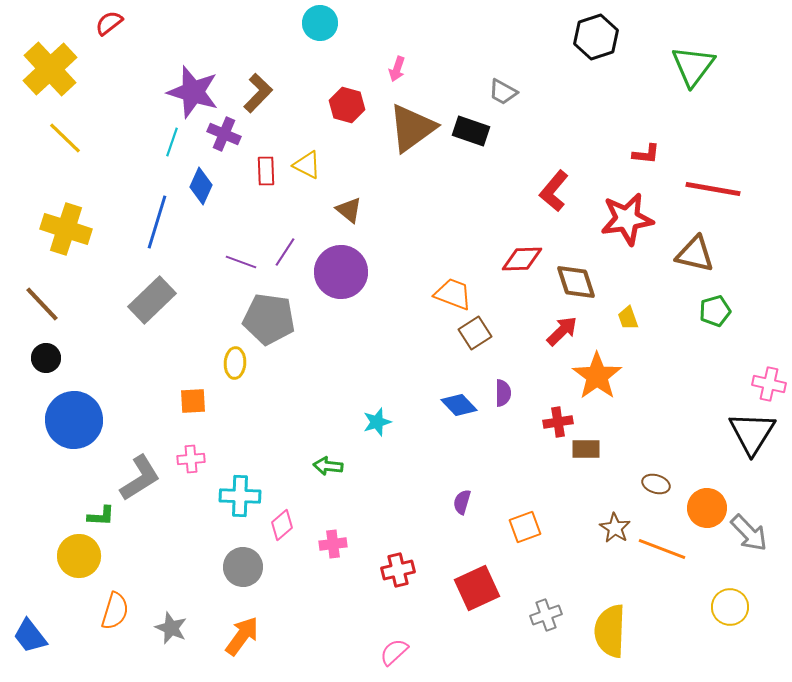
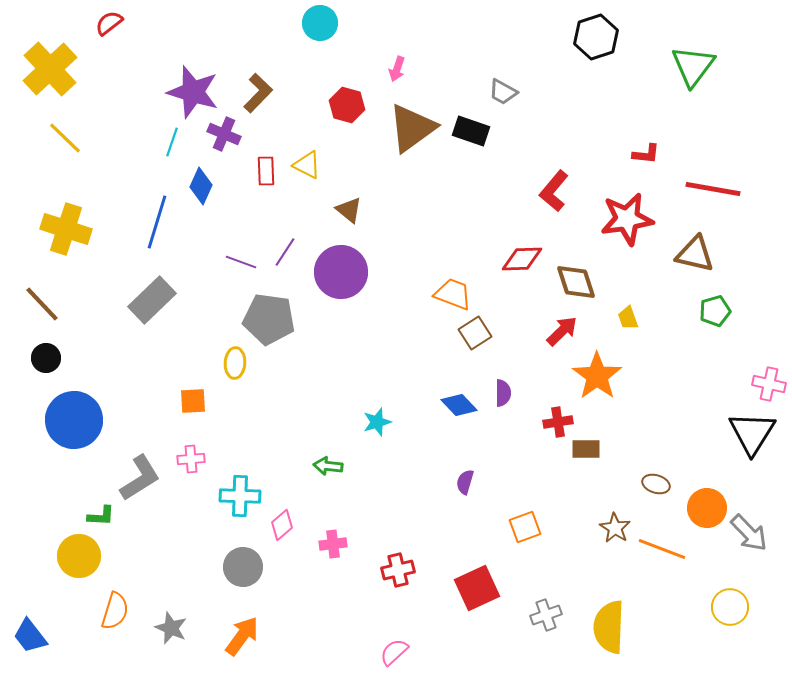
purple semicircle at (462, 502): moved 3 px right, 20 px up
yellow semicircle at (610, 631): moved 1 px left, 4 px up
